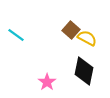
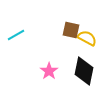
brown square: rotated 30 degrees counterclockwise
cyan line: rotated 66 degrees counterclockwise
pink star: moved 2 px right, 11 px up
